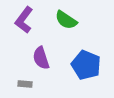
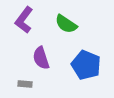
green semicircle: moved 4 px down
